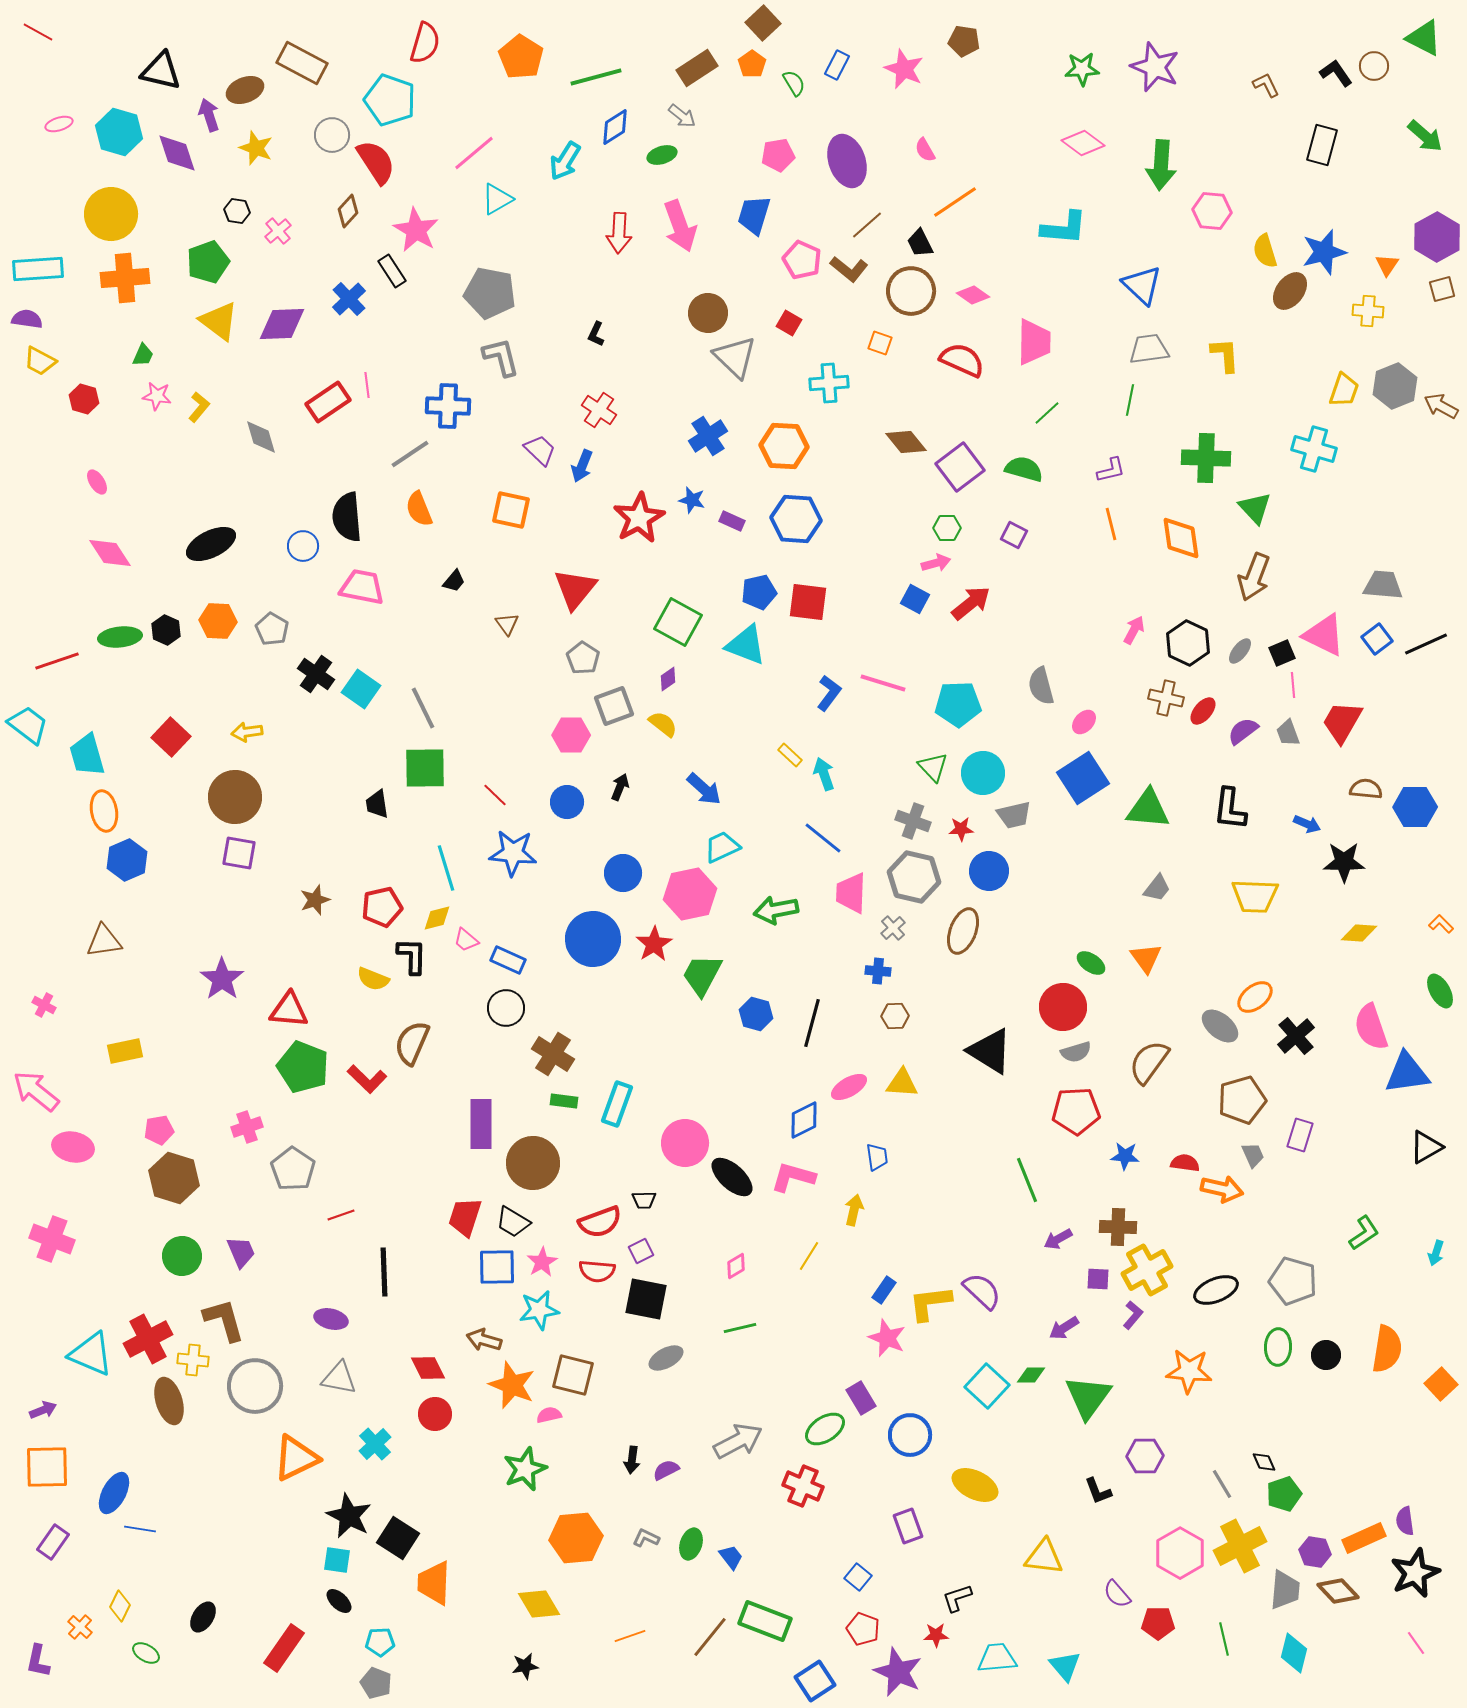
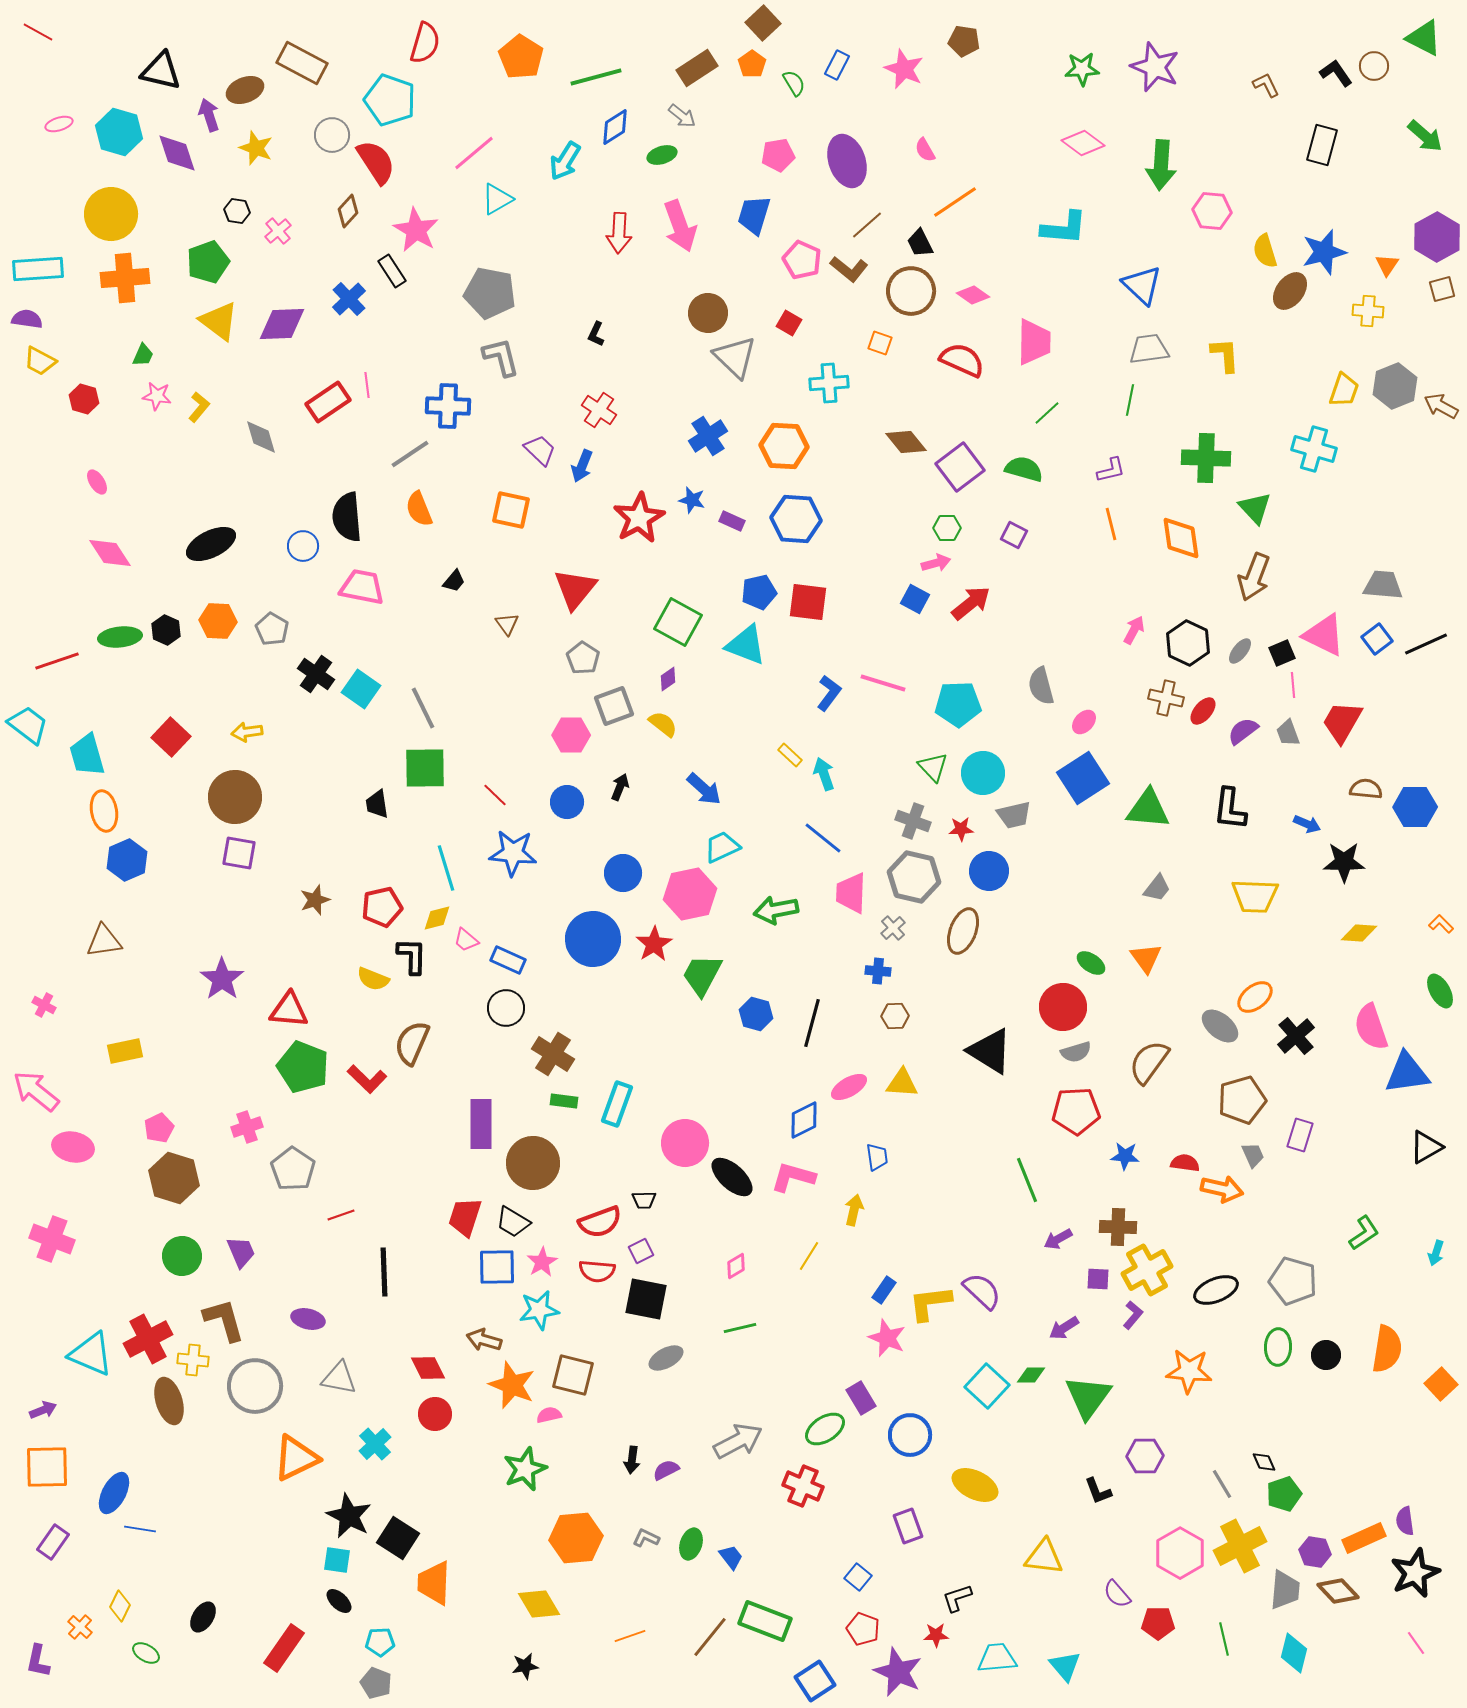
pink pentagon at (159, 1130): moved 2 px up; rotated 16 degrees counterclockwise
purple ellipse at (331, 1319): moved 23 px left
